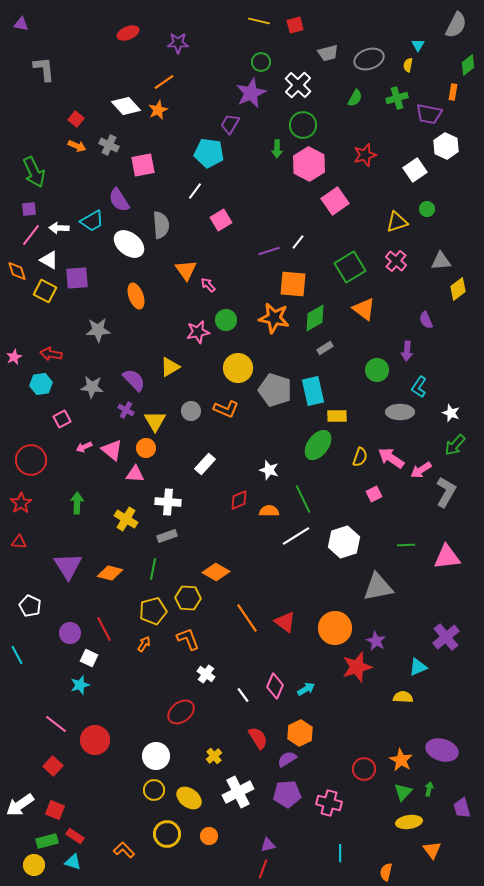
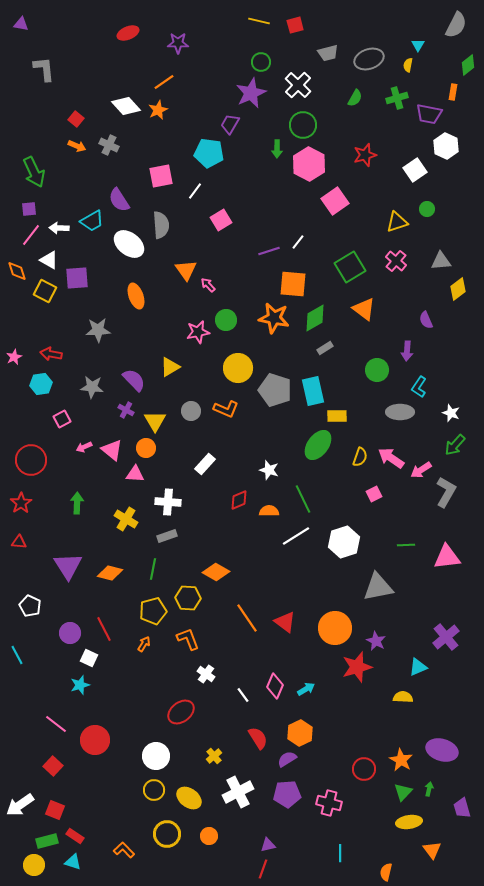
pink square at (143, 165): moved 18 px right, 11 px down
